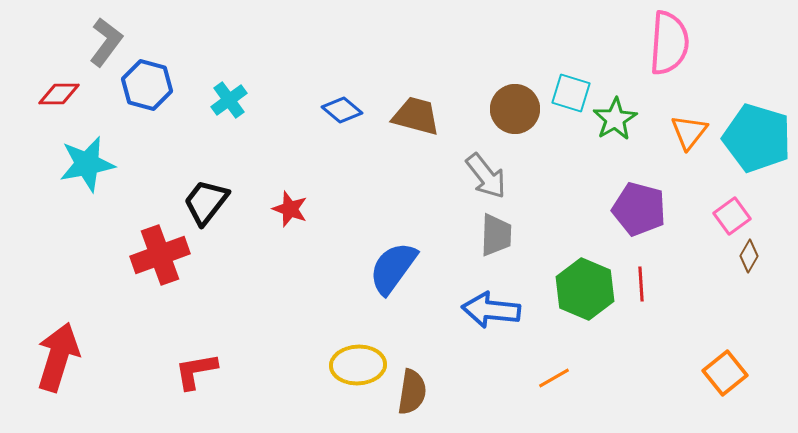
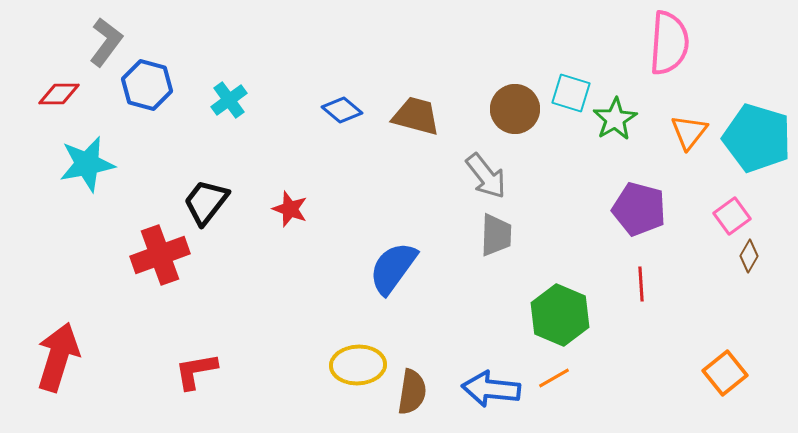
green hexagon: moved 25 px left, 26 px down
blue arrow: moved 79 px down
